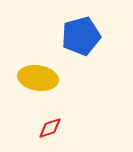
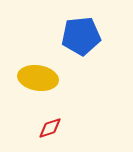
blue pentagon: rotated 9 degrees clockwise
